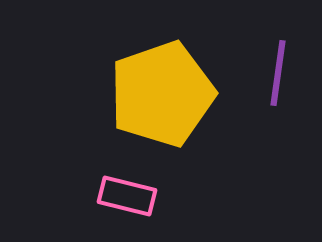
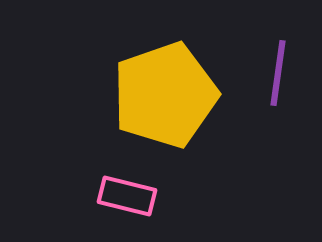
yellow pentagon: moved 3 px right, 1 px down
